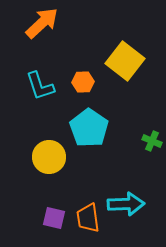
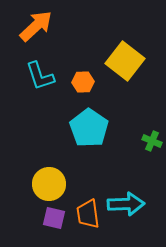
orange arrow: moved 6 px left, 3 px down
cyan L-shape: moved 10 px up
yellow circle: moved 27 px down
orange trapezoid: moved 4 px up
